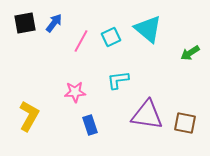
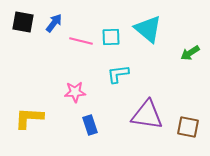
black square: moved 2 px left, 1 px up; rotated 20 degrees clockwise
cyan square: rotated 24 degrees clockwise
pink line: rotated 75 degrees clockwise
cyan L-shape: moved 6 px up
yellow L-shape: moved 2 px down; rotated 116 degrees counterclockwise
brown square: moved 3 px right, 4 px down
